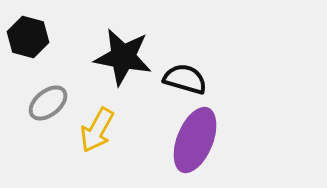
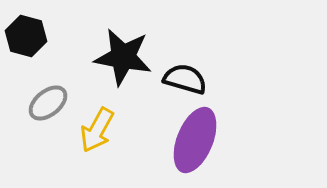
black hexagon: moved 2 px left, 1 px up
